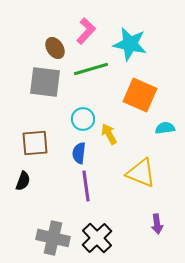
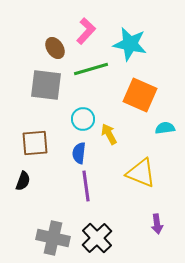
gray square: moved 1 px right, 3 px down
